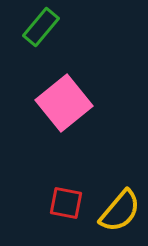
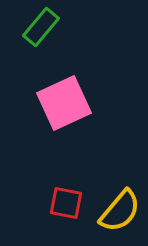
pink square: rotated 14 degrees clockwise
